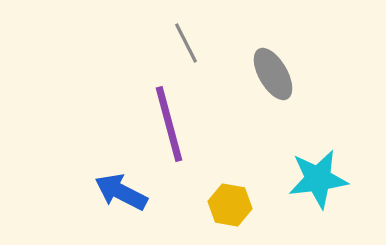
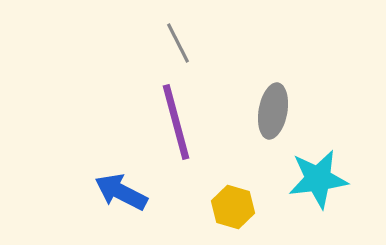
gray line: moved 8 px left
gray ellipse: moved 37 px down; rotated 40 degrees clockwise
purple line: moved 7 px right, 2 px up
yellow hexagon: moved 3 px right, 2 px down; rotated 6 degrees clockwise
